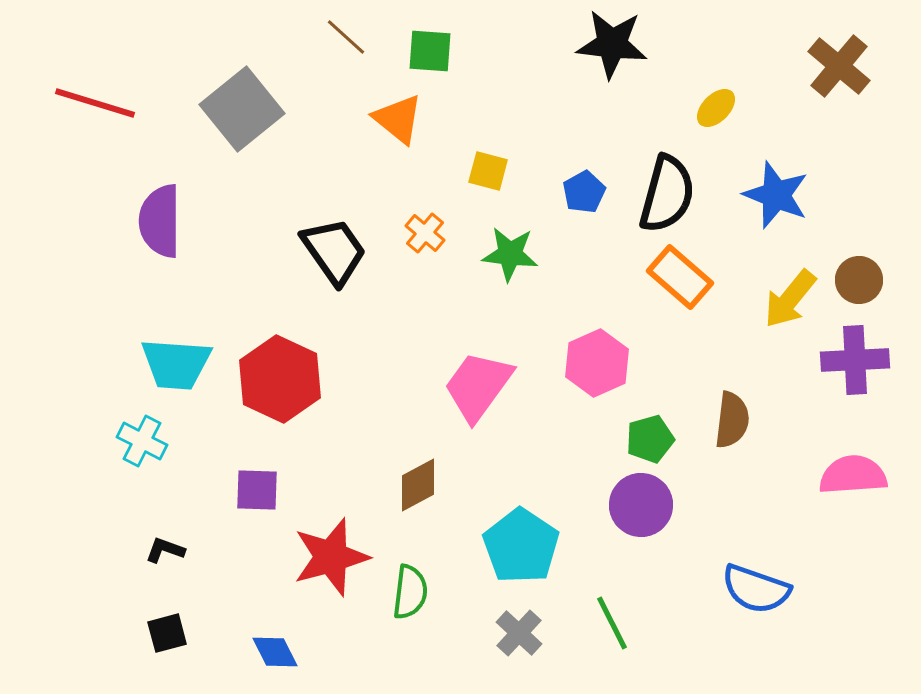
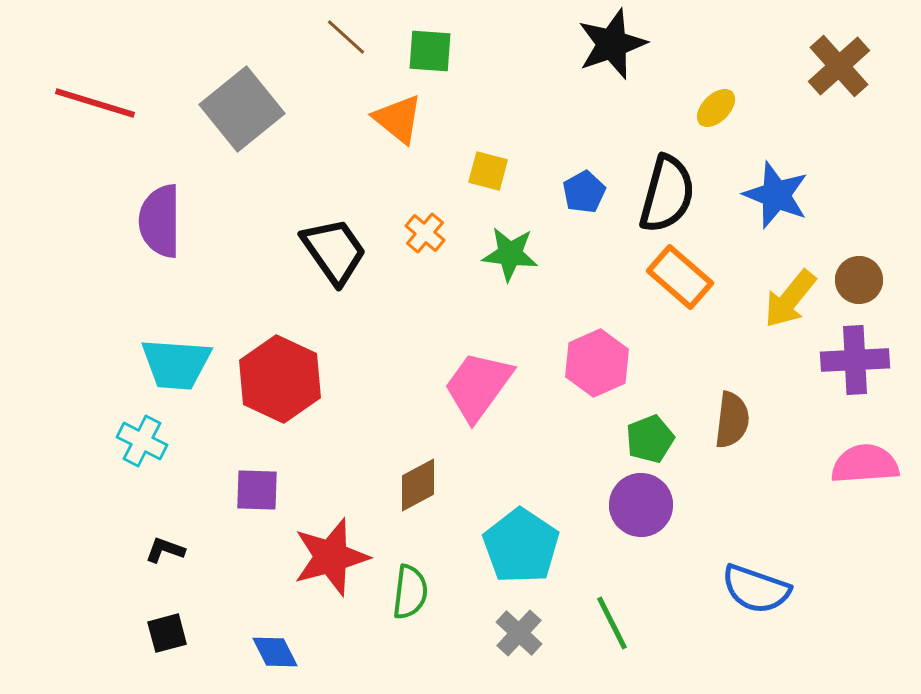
black star: rotated 26 degrees counterclockwise
brown cross: rotated 8 degrees clockwise
green pentagon: rotated 6 degrees counterclockwise
pink semicircle: moved 12 px right, 11 px up
